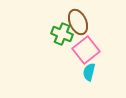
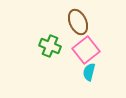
green cross: moved 12 px left, 12 px down
